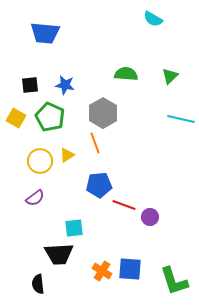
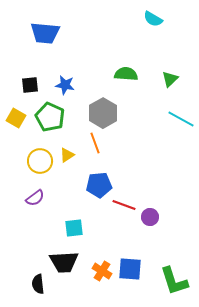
green triangle: moved 3 px down
cyan line: rotated 16 degrees clockwise
black trapezoid: moved 5 px right, 8 px down
